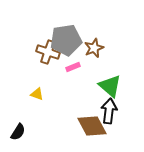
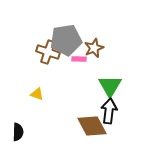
pink rectangle: moved 6 px right, 8 px up; rotated 24 degrees clockwise
green triangle: rotated 20 degrees clockwise
black semicircle: rotated 30 degrees counterclockwise
